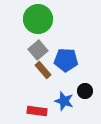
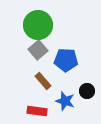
green circle: moved 6 px down
brown rectangle: moved 11 px down
black circle: moved 2 px right
blue star: moved 1 px right
